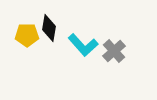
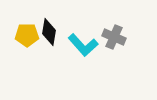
black diamond: moved 4 px down
gray cross: moved 14 px up; rotated 25 degrees counterclockwise
